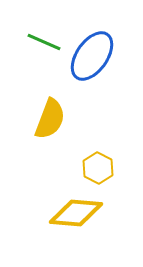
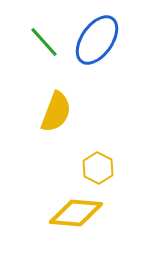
green line: rotated 24 degrees clockwise
blue ellipse: moved 5 px right, 16 px up
yellow semicircle: moved 6 px right, 7 px up
